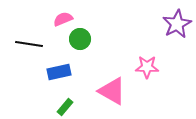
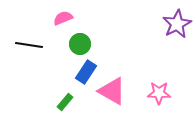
pink semicircle: moved 1 px up
green circle: moved 5 px down
black line: moved 1 px down
pink star: moved 12 px right, 26 px down
blue rectangle: moved 27 px right; rotated 45 degrees counterclockwise
green rectangle: moved 5 px up
